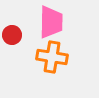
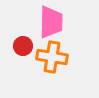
red circle: moved 11 px right, 11 px down
